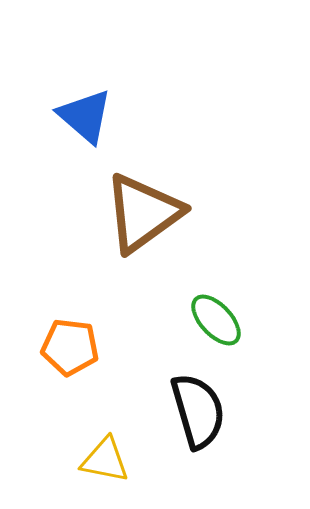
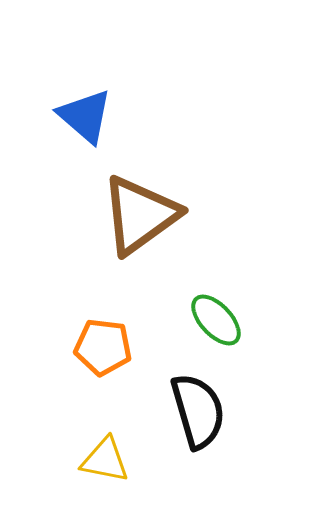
brown triangle: moved 3 px left, 2 px down
orange pentagon: moved 33 px right
